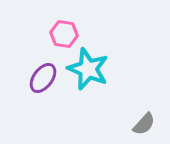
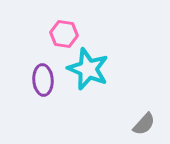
purple ellipse: moved 2 px down; rotated 40 degrees counterclockwise
